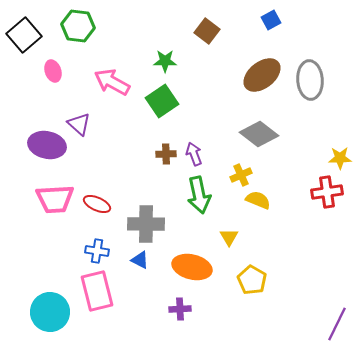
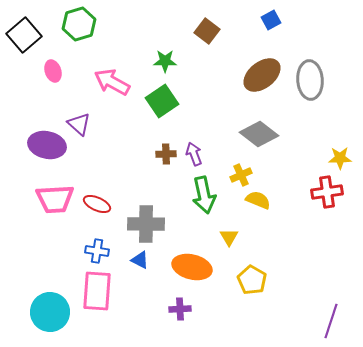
green hexagon: moved 1 px right, 2 px up; rotated 24 degrees counterclockwise
green arrow: moved 5 px right
pink rectangle: rotated 18 degrees clockwise
purple line: moved 6 px left, 3 px up; rotated 8 degrees counterclockwise
